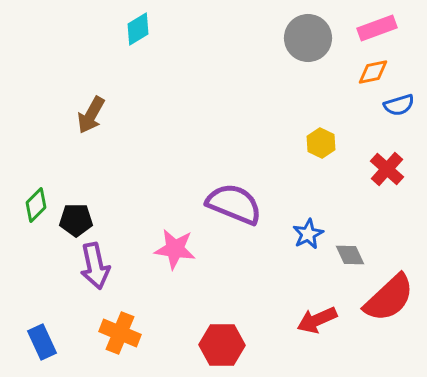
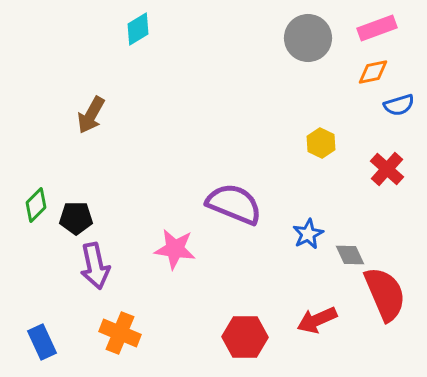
black pentagon: moved 2 px up
red semicircle: moved 4 px left, 4 px up; rotated 70 degrees counterclockwise
red hexagon: moved 23 px right, 8 px up
